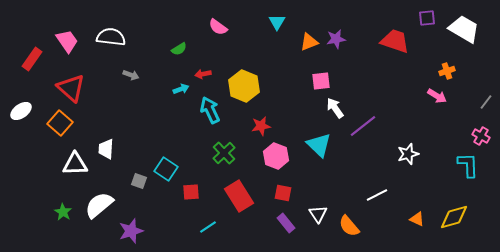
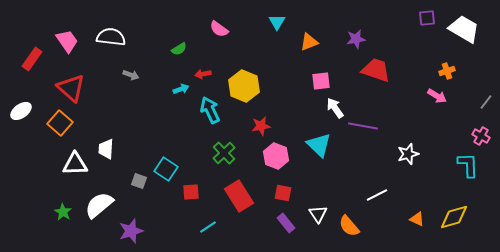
pink semicircle at (218, 27): moved 1 px right, 2 px down
purple star at (336, 39): moved 20 px right
red trapezoid at (395, 41): moved 19 px left, 29 px down
purple line at (363, 126): rotated 48 degrees clockwise
